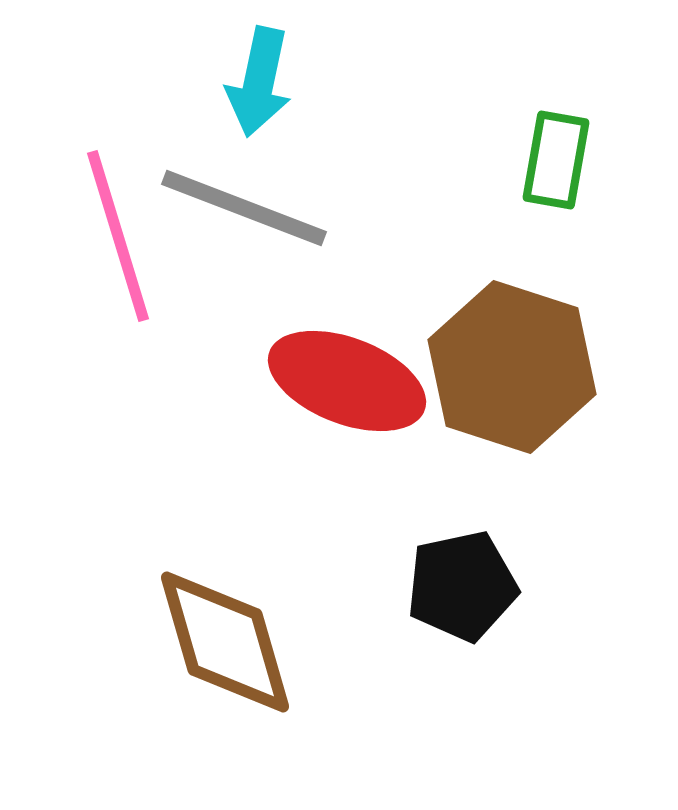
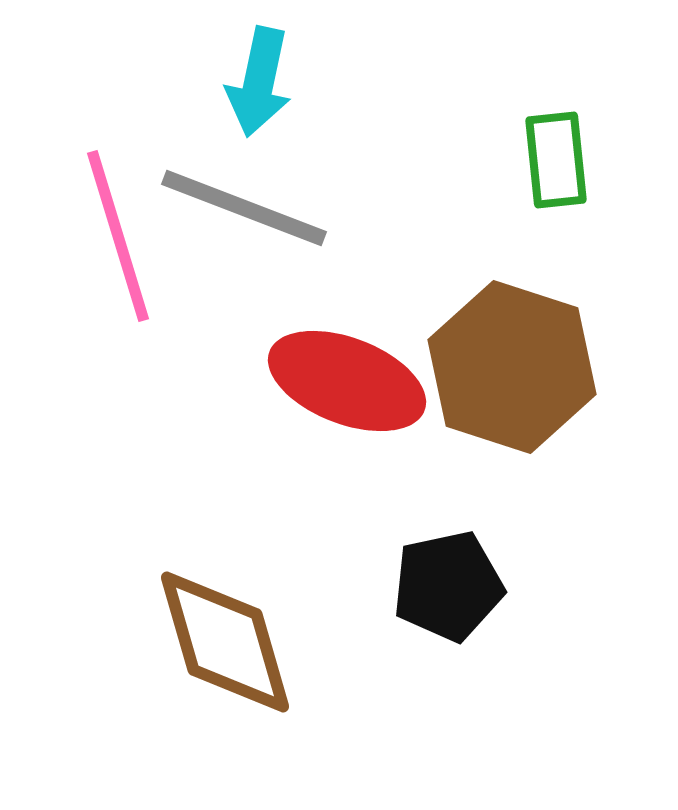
green rectangle: rotated 16 degrees counterclockwise
black pentagon: moved 14 px left
